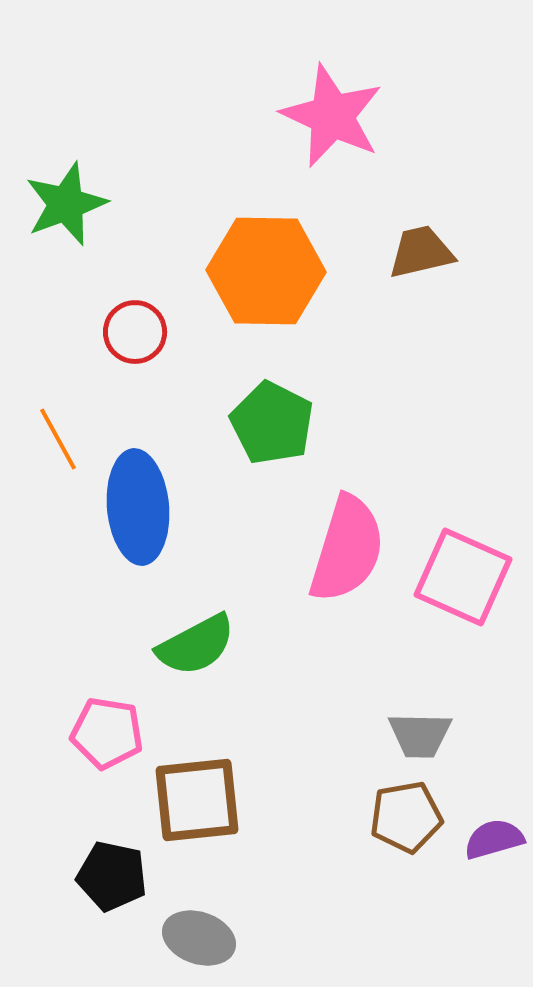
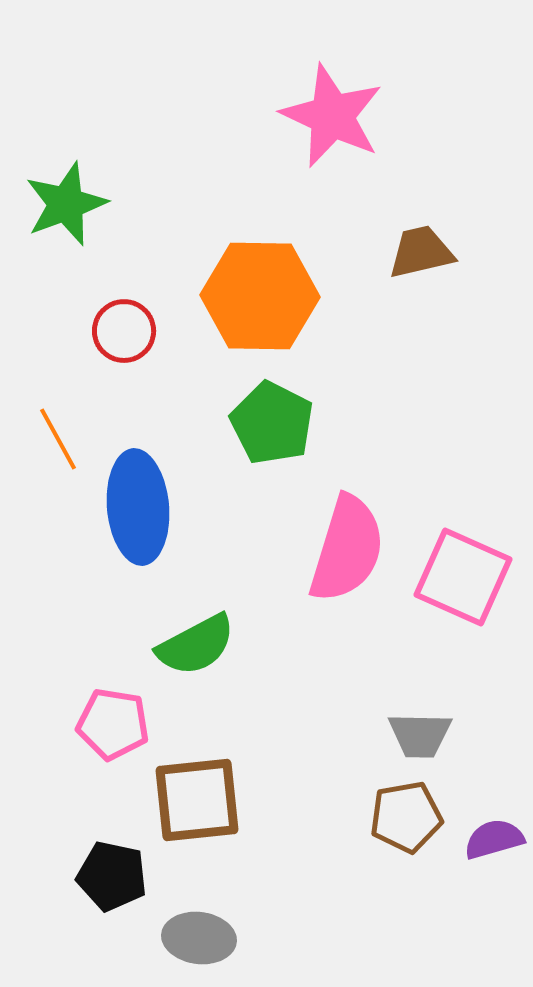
orange hexagon: moved 6 px left, 25 px down
red circle: moved 11 px left, 1 px up
pink pentagon: moved 6 px right, 9 px up
gray ellipse: rotated 12 degrees counterclockwise
